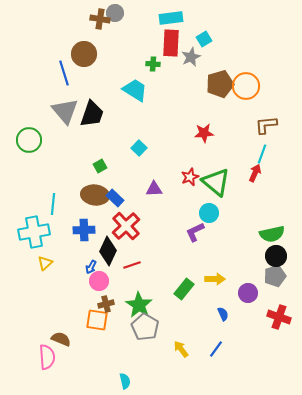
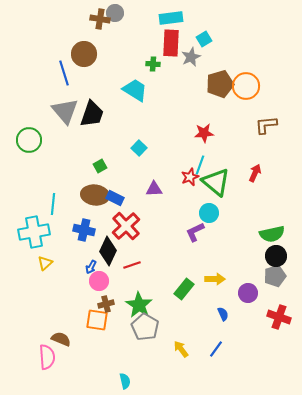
cyan line at (262, 154): moved 62 px left, 11 px down
blue rectangle at (115, 198): rotated 18 degrees counterclockwise
blue cross at (84, 230): rotated 15 degrees clockwise
